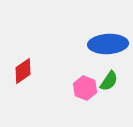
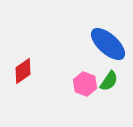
blue ellipse: rotated 45 degrees clockwise
pink hexagon: moved 4 px up
